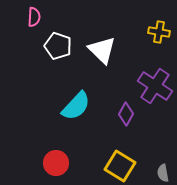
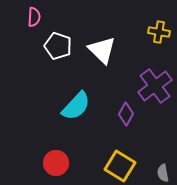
purple cross: rotated 20 degrees clockwise
